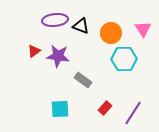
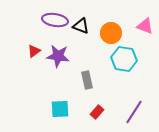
purple ellipse: rotated 15 degrees clockwise
pink triangle: moved 2 px right, 3 px up; rotated 36 degrees counterclockwise
cyan hexagon: rotated 10 degrees clockwise
gray rectangle: moved 4 px right; rotated 42 degrees clockwise
red rectangle: moved 8 px left, 4 px down
purple line: moved 1 px right, 1 px up
